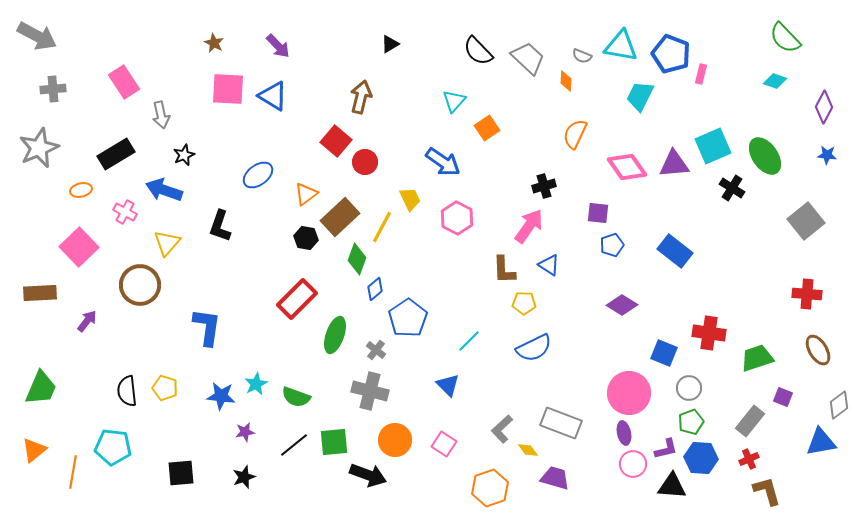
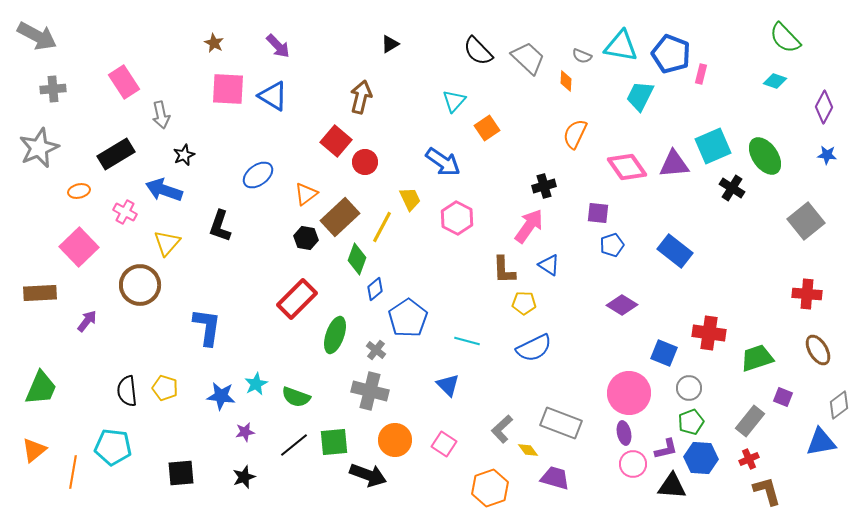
orange ellipse at (81, 190): moved 2 px left, 1 px down
cyan line at (469, 341): moved 2 px left; rotated 60 degrees clockwise
